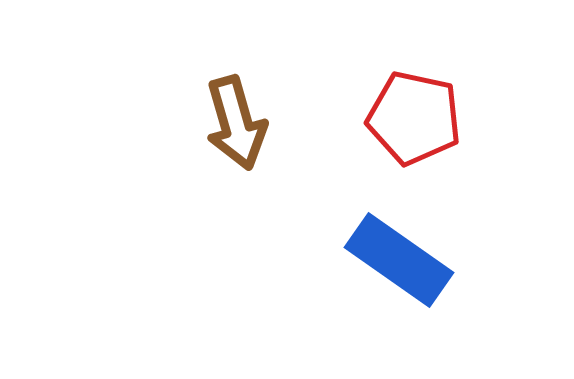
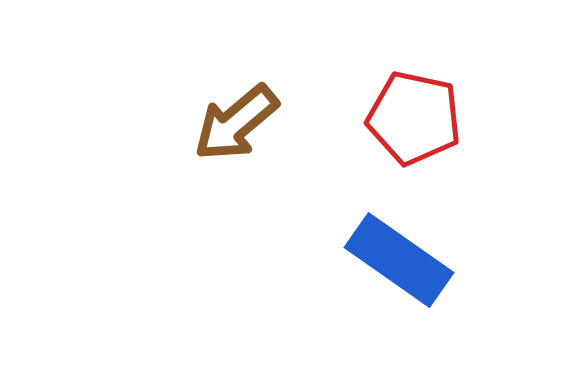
brown arrow: rotated 66 degrees clockwise
